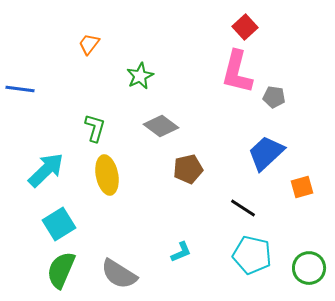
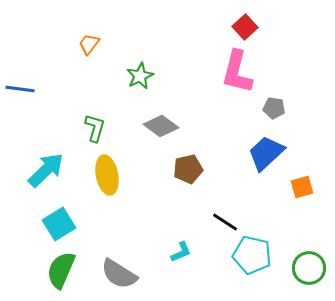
gray pentagon: moved 11 px down
black line: moved 18 px left, 14 px down
